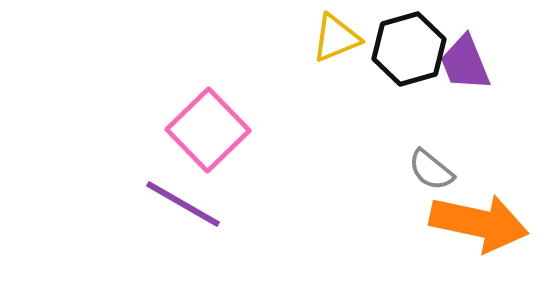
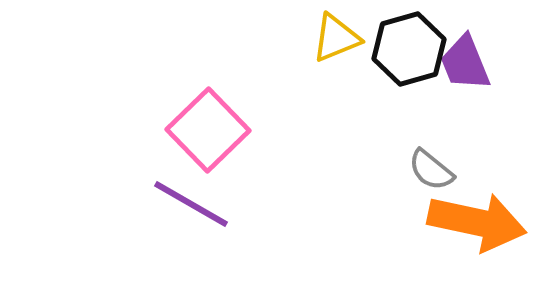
purple line: moved 8 px right
orange arrow: moved 2 px left, 1 px up
